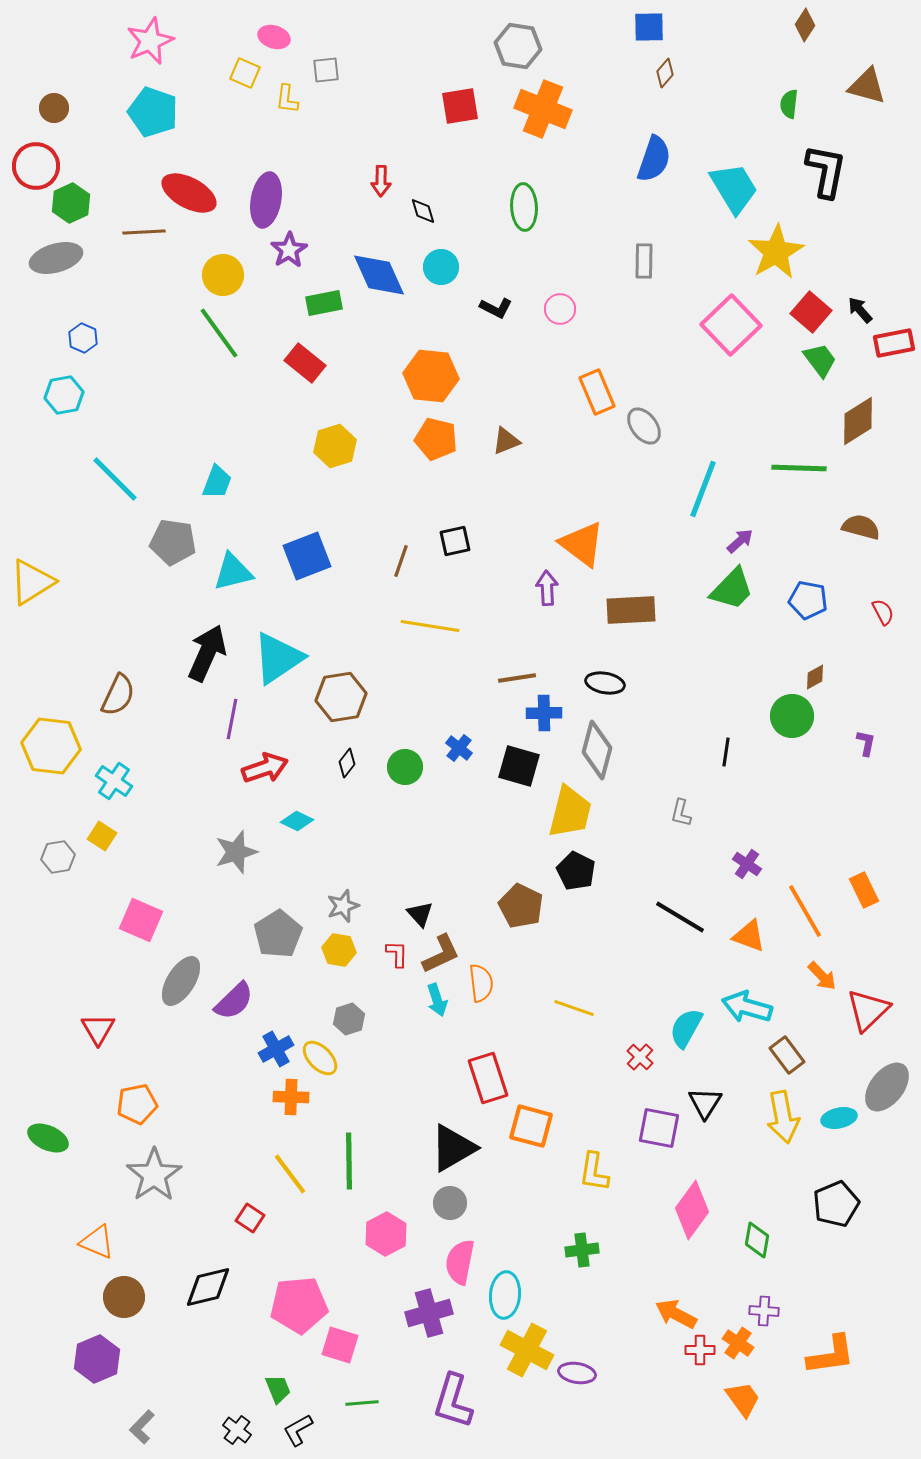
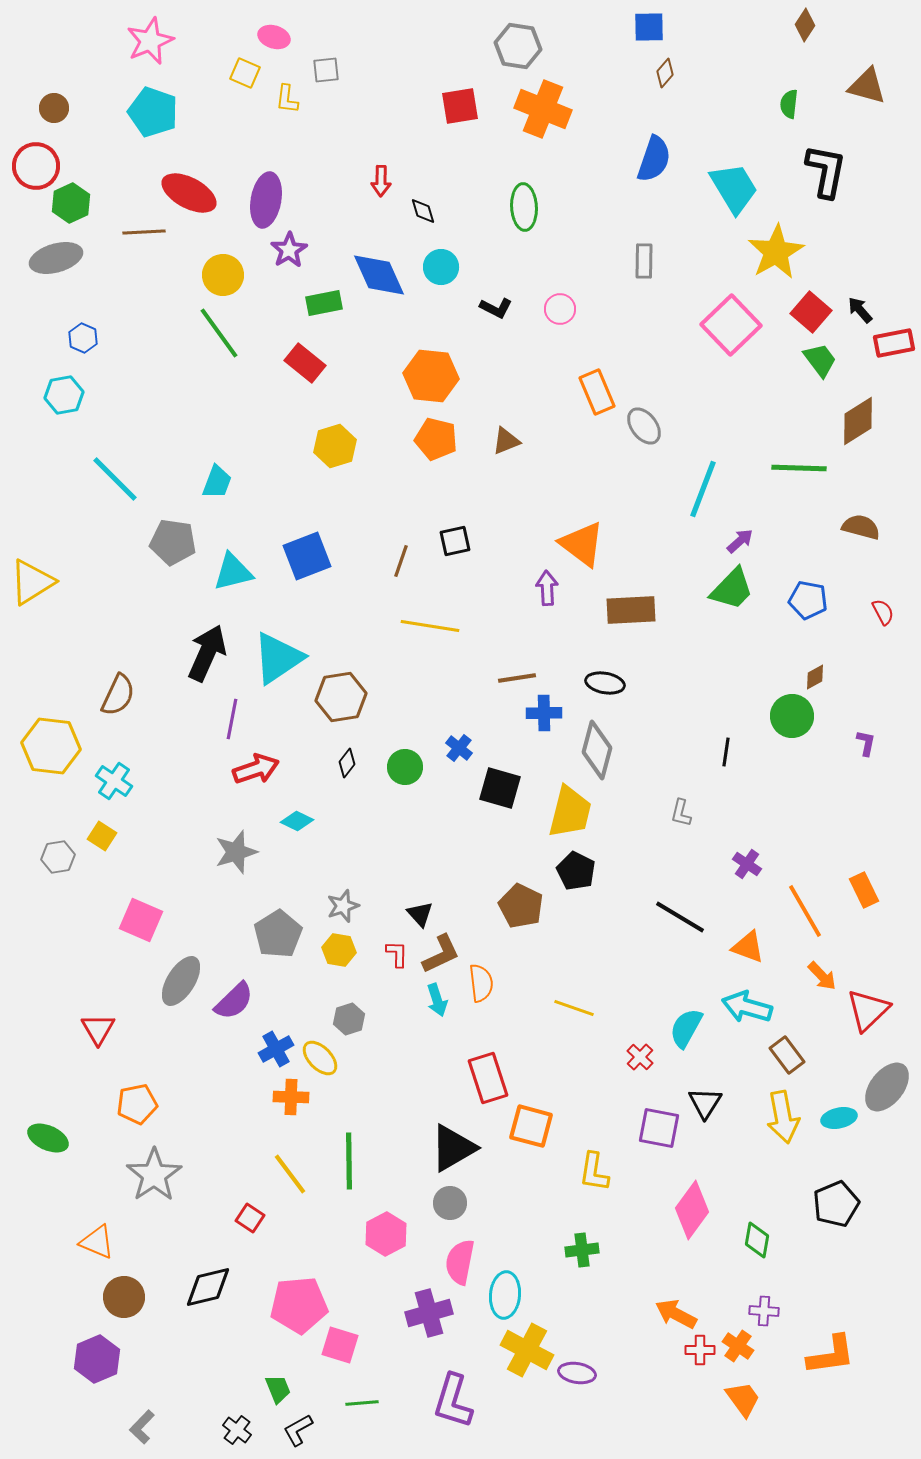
black square at (519, 766): moved 19 px left, 22 px down
red arrow at (265, 768): moved 9 px left, 1 px down
orange triangle at (749, 936): moved 1 px left, 11 px down
orange cross at (738, 1343): moved 3 px down
